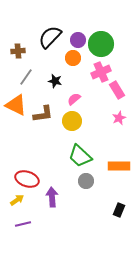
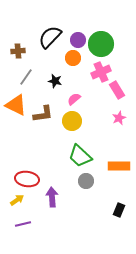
red ellipse: rotated 10 degrees counterclockwise
